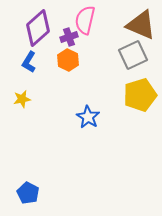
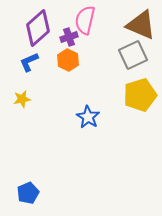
blue L-shape: rotated 35 degrees clockwise
blue pentagon: rotated 20 degrees clockwise
